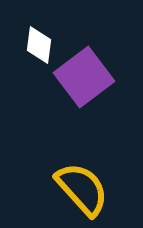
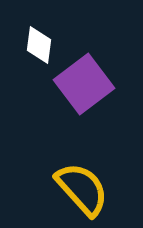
purple square: moved 7 px down
